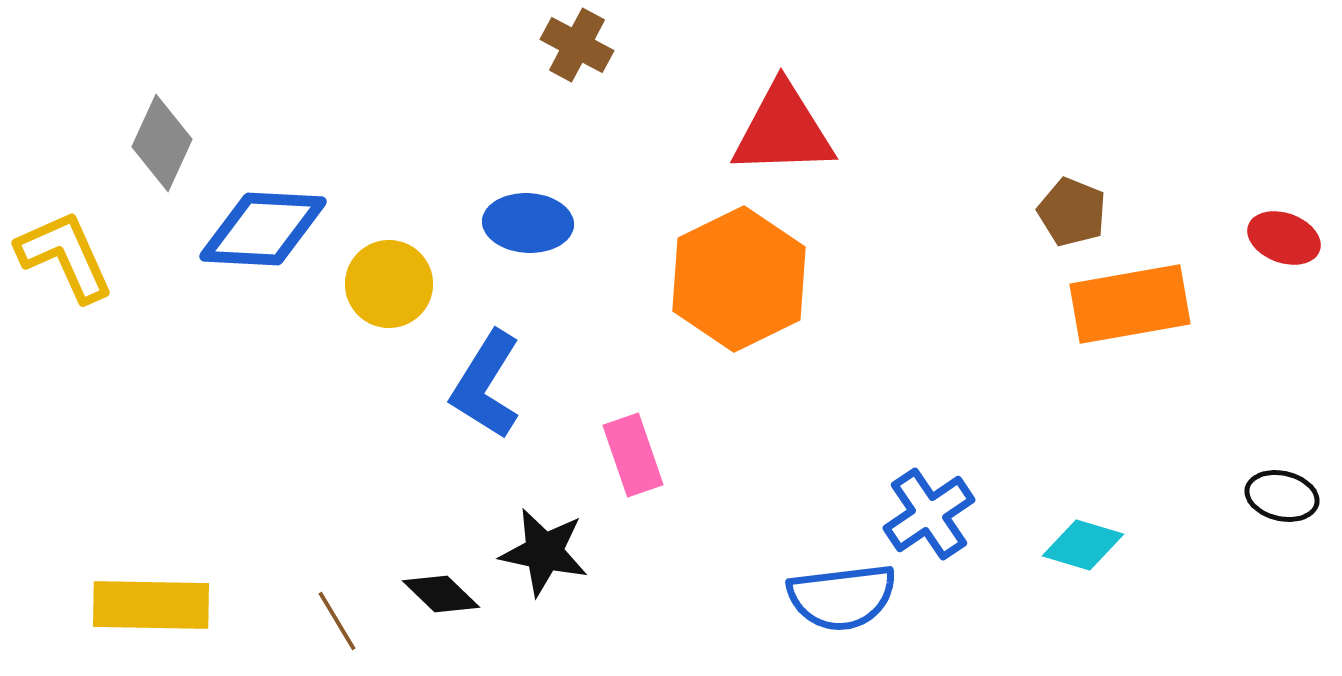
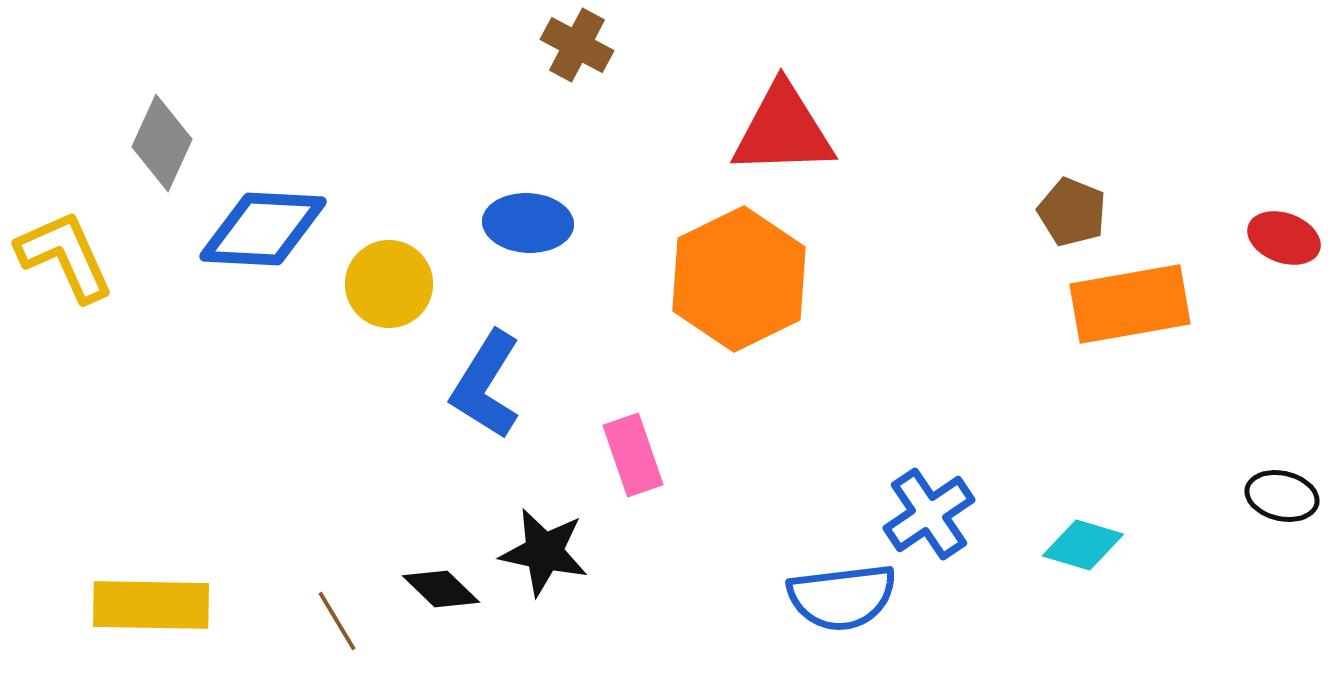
black diamond: moved 5 px up
